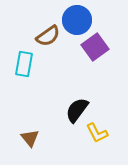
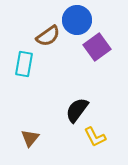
purple square: moved 2 px right
yellow L-shape: moved 2 px left, 4 px down
brown triangle: rotated 18 degrees clockwise
